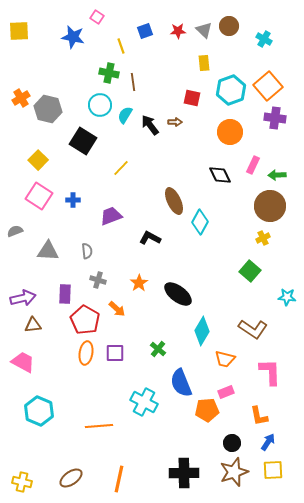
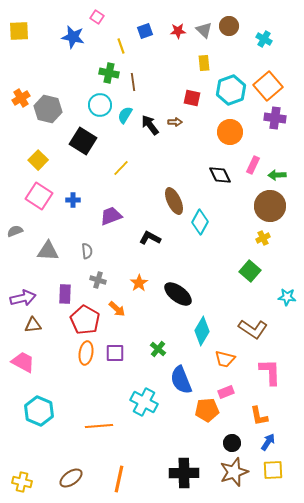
blue semicircle at (181, 383): moved 3 px up
